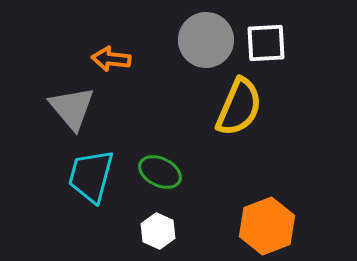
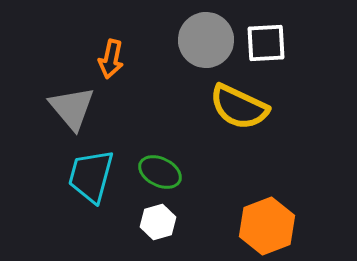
orange arrow: rotated 84 degrees counterclockwise
yellow semicircle: rotated 92 degrees clockwise
white hexagon: moved 9 px up; rotated 20 degrees clockwise
